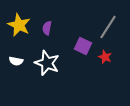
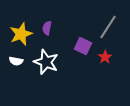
yellow star: moved 2 px right, 9 px down; rotated 25 degrees clockwise
red star: rotated 16 degrees clockwise
white star: moved 1 px left, 1 px up
